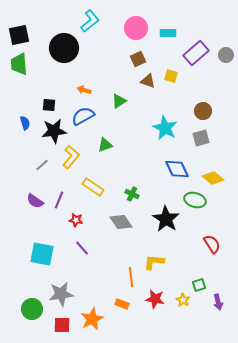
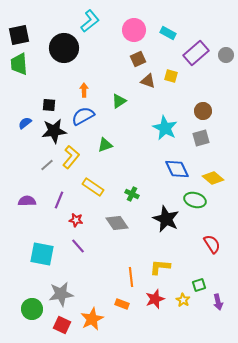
pink circle at (136, 28): moved 2 px left, 2 px down
cyan rectangle at (168, 33): rotated 28 degrees clockwise
orange arrow at (84, 90): rotated 72 degrees clockwise
blue semicircle at (25, 123): rotated 112 degrees counterclockwise
gray line at (42, 165): moved 5 px right
purple semicircle at (35, 201): moved 8 px left; rotated 144 degrees clockwise
black star at (166, 219): rotated 8 degrees counterclockwise
gray diamond at (121, 222): moved 4 px left, 1 px down
purple line at (82, 248): moved 4 px left, 2 px up
yellow L-shape at (154, 262): moved 6 px right, 5 px down
red star at (155, 299): rotated 30 degrees counterclockwise
red square at (62, 325): rotated 24 degrees clockwise
